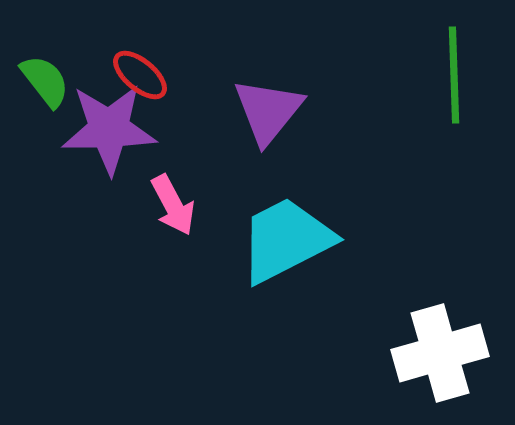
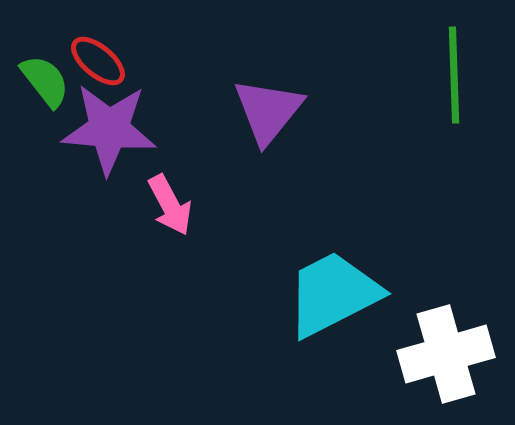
red ellipse: moved 42 px left, 14 px up
purple star: rotated 6 degrees clockwise
pink arrow: moved 3 px left
cyan trapezoid: moved 47 px right, 54 px down
white cross: moved 6 px right, 1 px down
